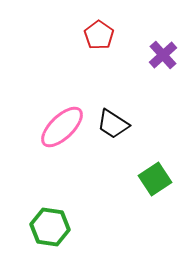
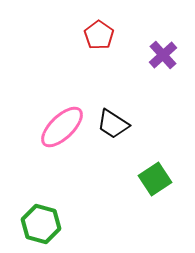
green hexagon: moved 9 px left, 3 px up; rotated 6 degrees clockwise
